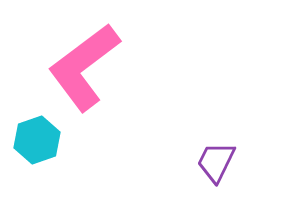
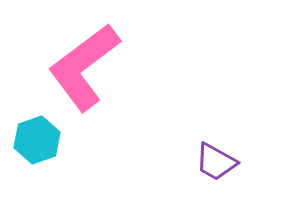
purple trapezoid: rotated 87 degrees counterclockwise
